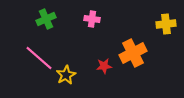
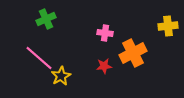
pink cross: moved 13 px right, 14 px down
yellow cross: moved 2 px right, 2 px down
yellow star: moved 5 px left, 1 px down
